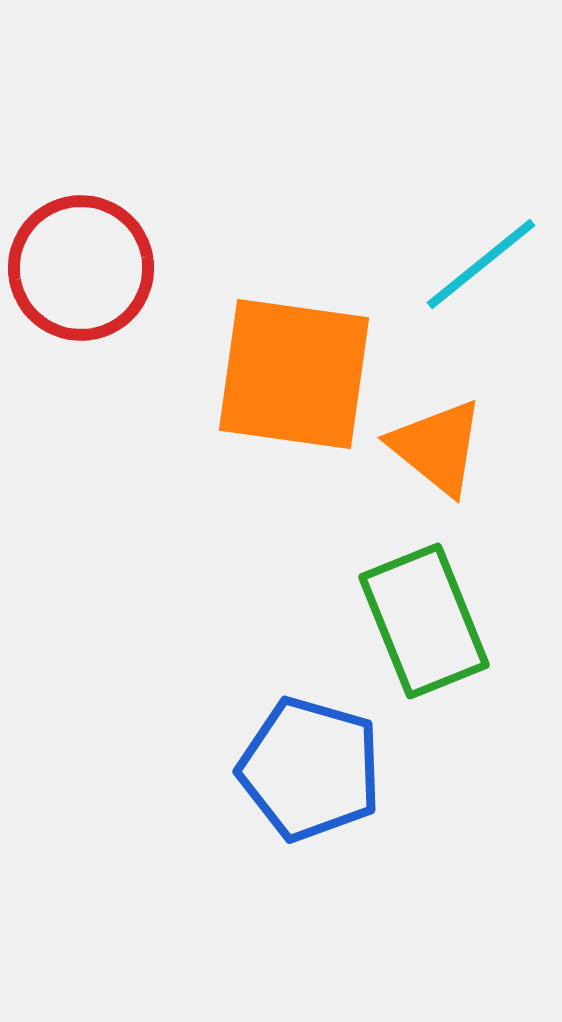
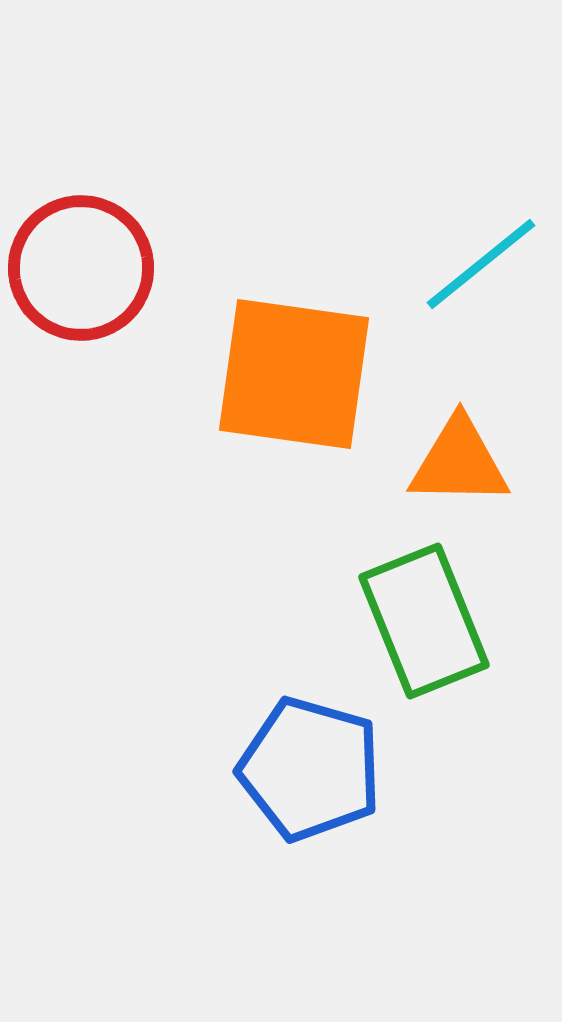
orange triangle: moved 22 px right, 15 px down; rotated 38 degrees counterclockwise
